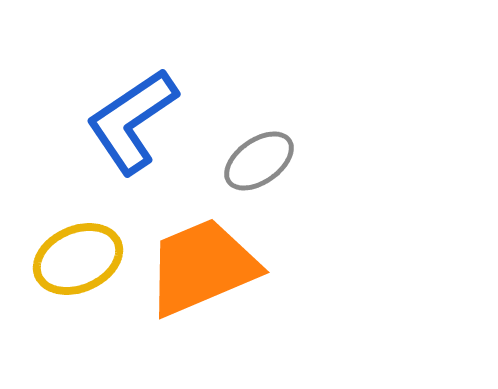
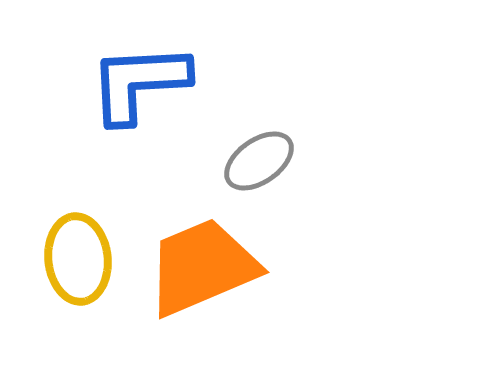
blue L-shape: moved 7 px right, 38 px up; rotated 31 degrees clockwise
yellow ellipse: rotated 72 degrees counterclockwise
